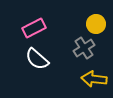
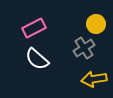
yellow arrow: rotated 15 degrees counterclockwise
